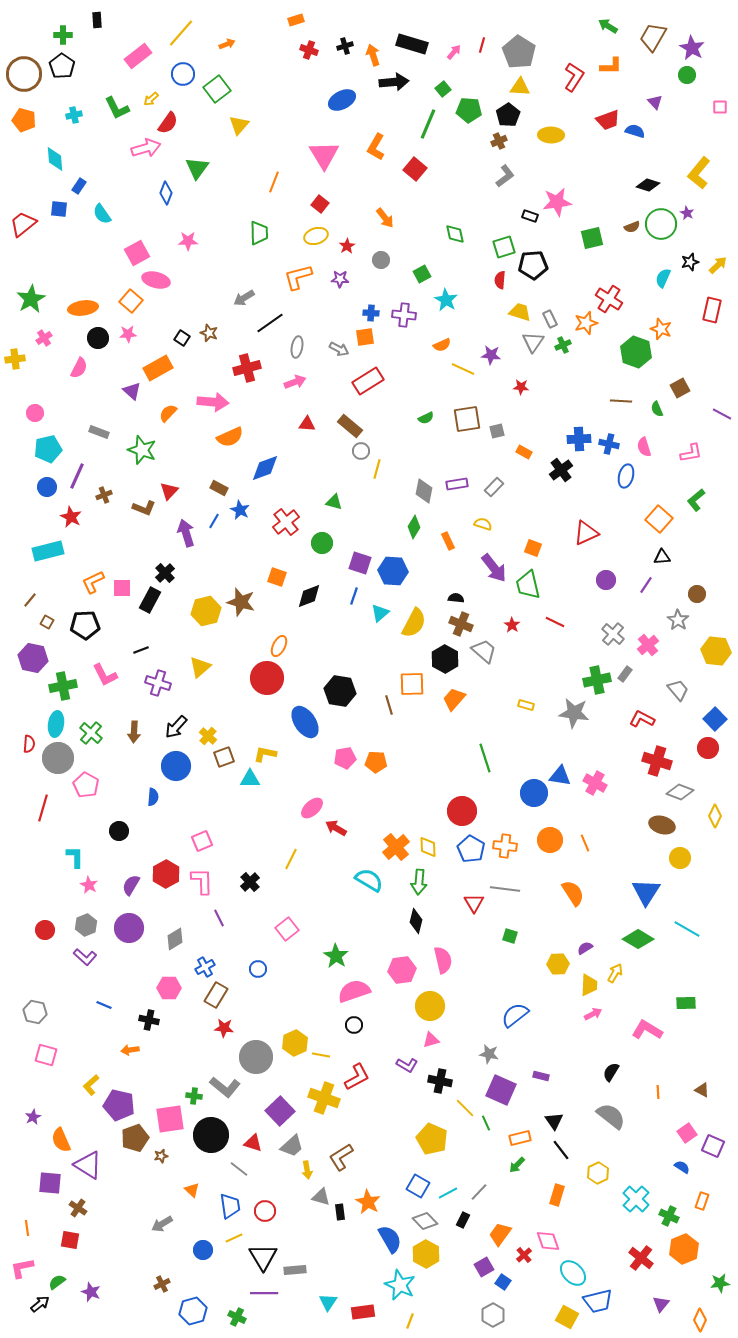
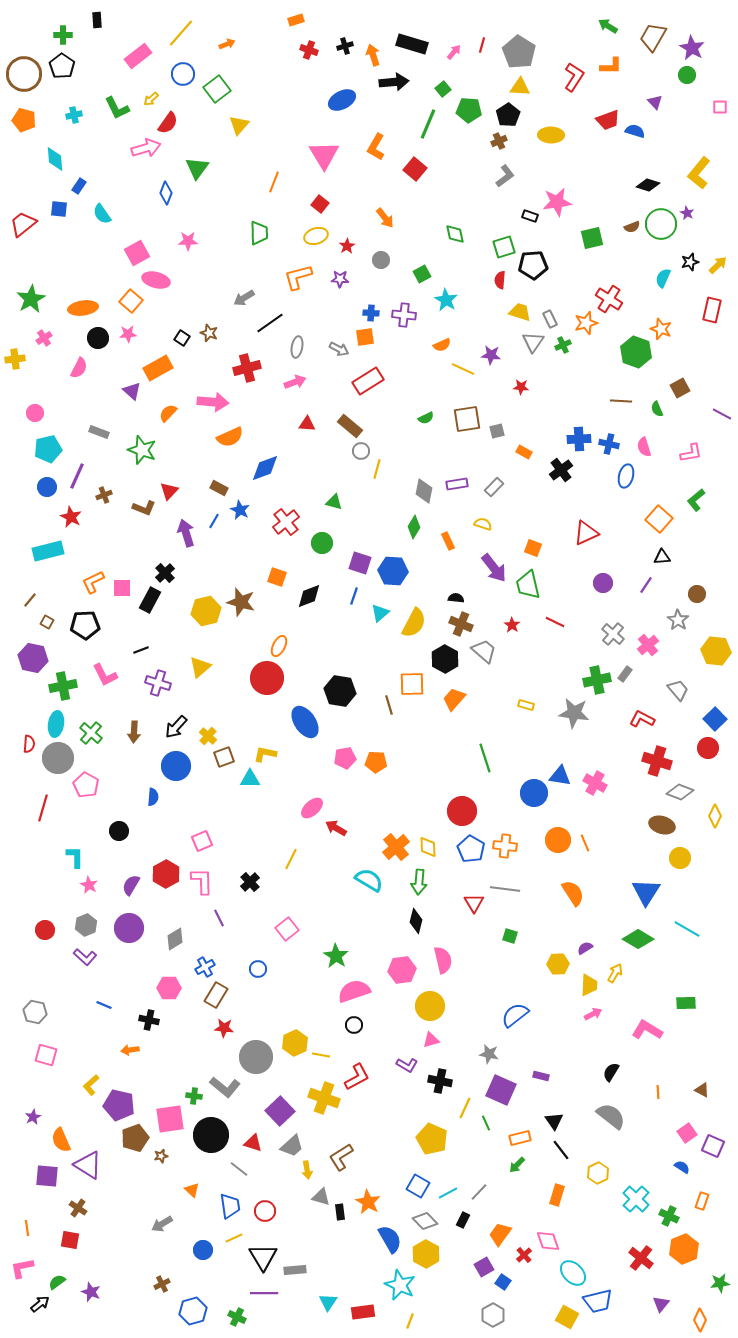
purple circle at (606, 580): moved 3 px left, 3 px down
orange circle at (550, 840): moved 8 px right
yellow line at (465, 1108): rotated 70 degrees clockwise
purple square at (50, 1183): moved 3 px left, 7 px up
